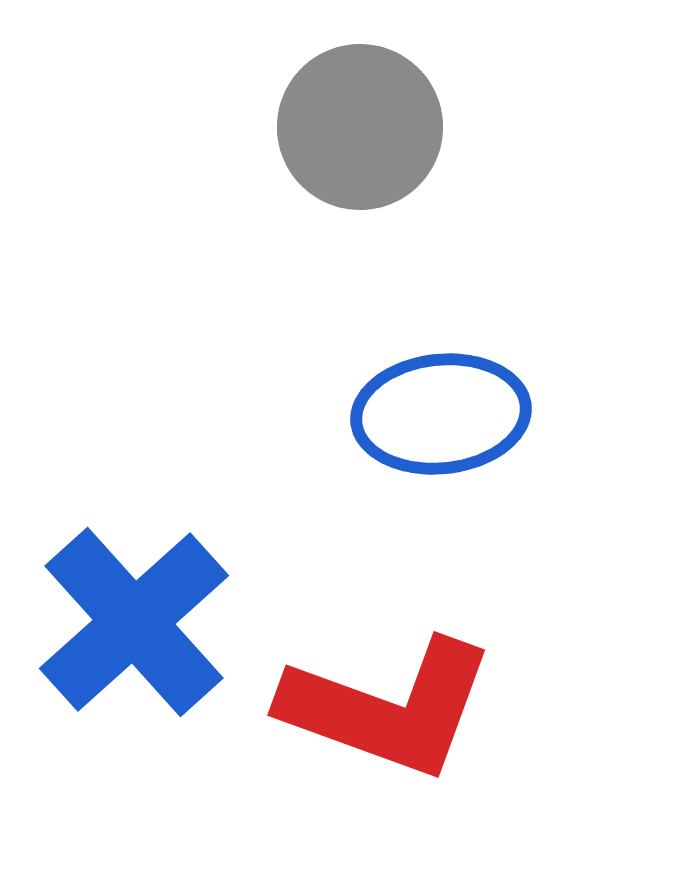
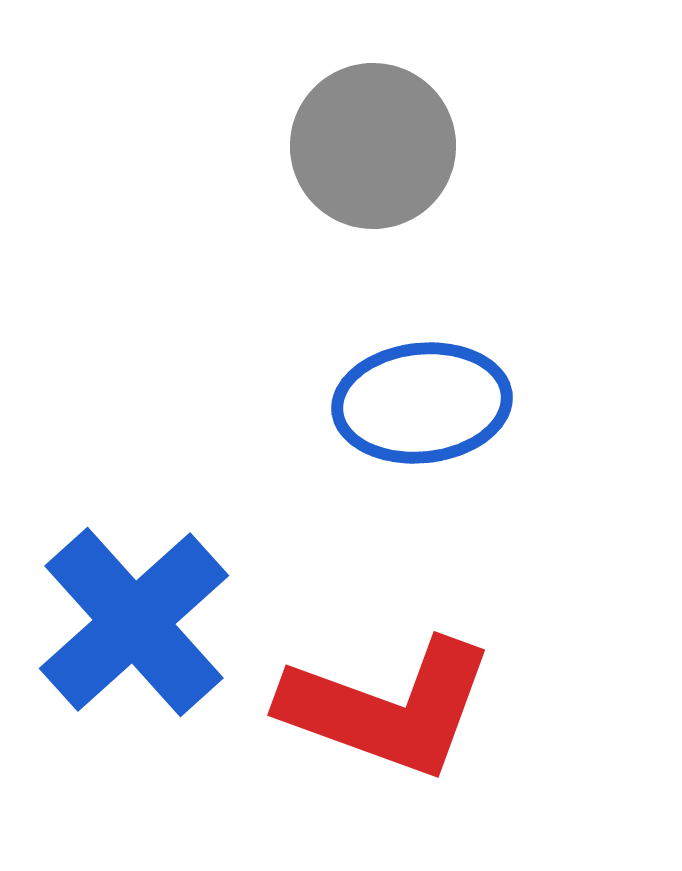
gray circle: moved 13 px right, 19 px down
blue ellipse: moved 19 px left, 11 px up
